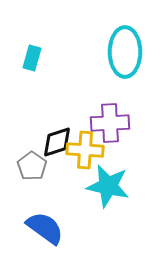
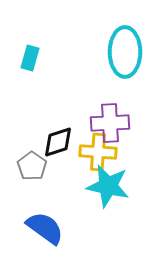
cyan rectangle: moved 2 px left
black diamond: moved 1 px right
yellow cross: moved 13 px right, 2 px down
